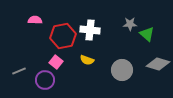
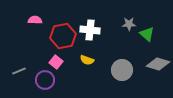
gray star: moved 1 px left
